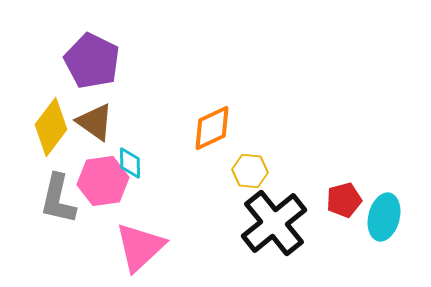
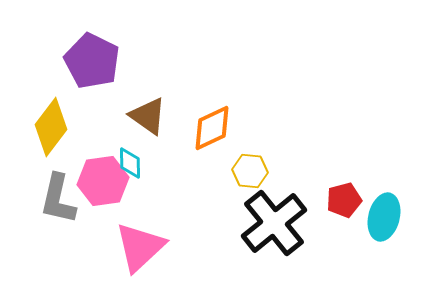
brown triangle: moved 53 px right, 6 px up
